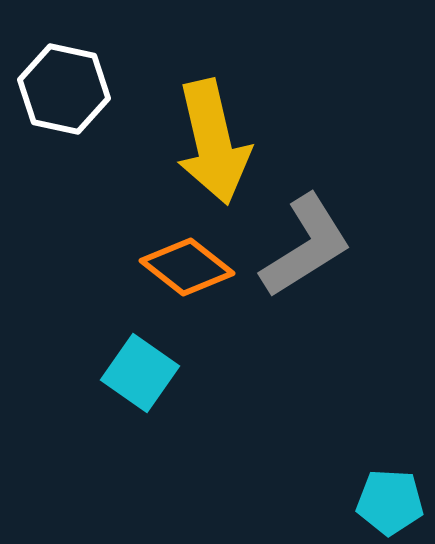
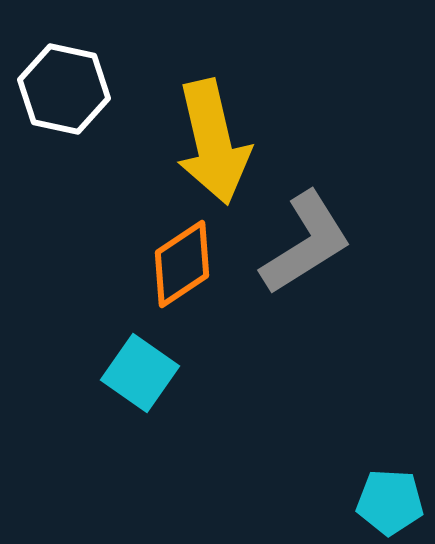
gray L-shape: moved 3 px up
orange diamond: moved 5 px left, 3 px up; rotated 72 degrees counterclockwise
